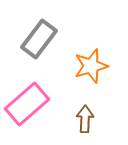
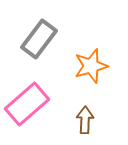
brown arrow: moved 1 px down
